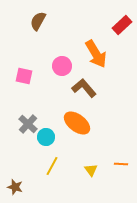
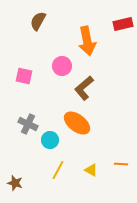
red rectangle: moved 1 px right, 1 px up; rotated 30 degrees clockwise
orange arrow: moved 9 px left, 13 px up; rotated 20 degrees clockwise
brown L-shape: rotated 90 degrees counterclockwise
gray cross: rotated 18 degrees counterclockwise
cyan circle: moved 4 px right, 3 px down
yellow line: moved 6 px right, 4 px down
yellow triangle: rotated 24 degrees counterclockwise
brown star: moved 4 px up
